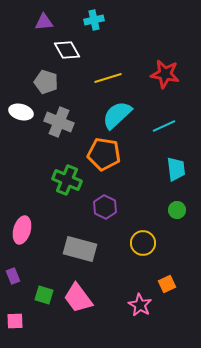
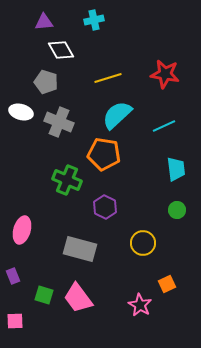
white diamond: moved 6 px left
